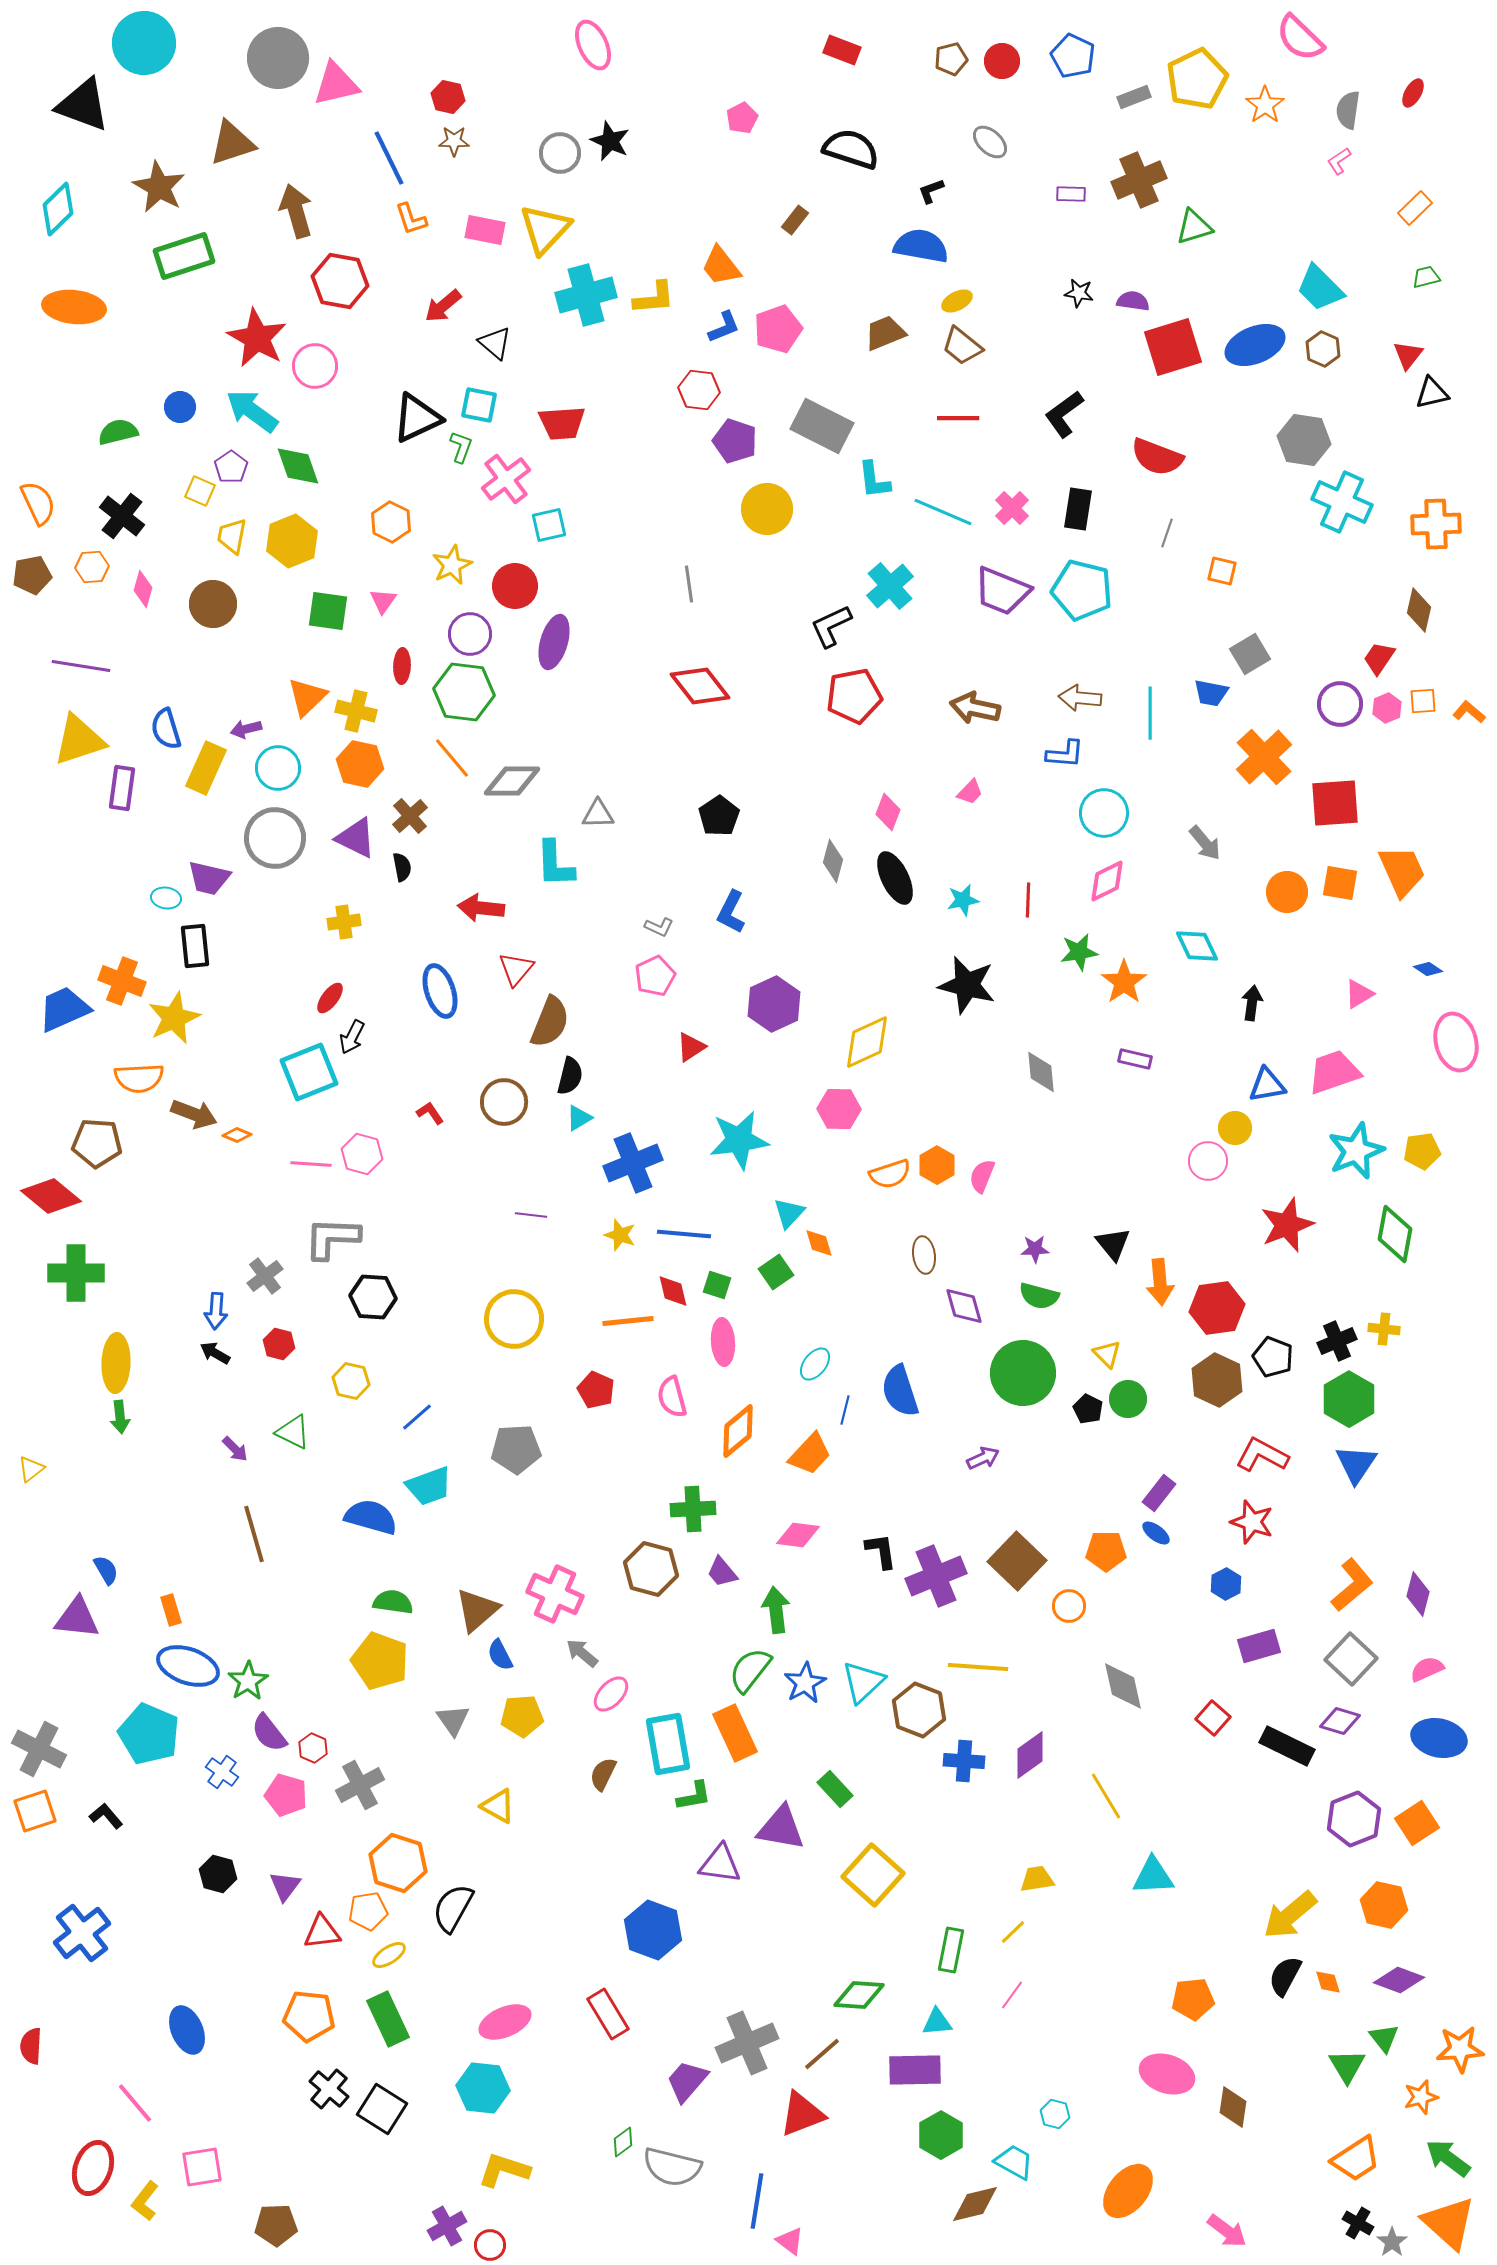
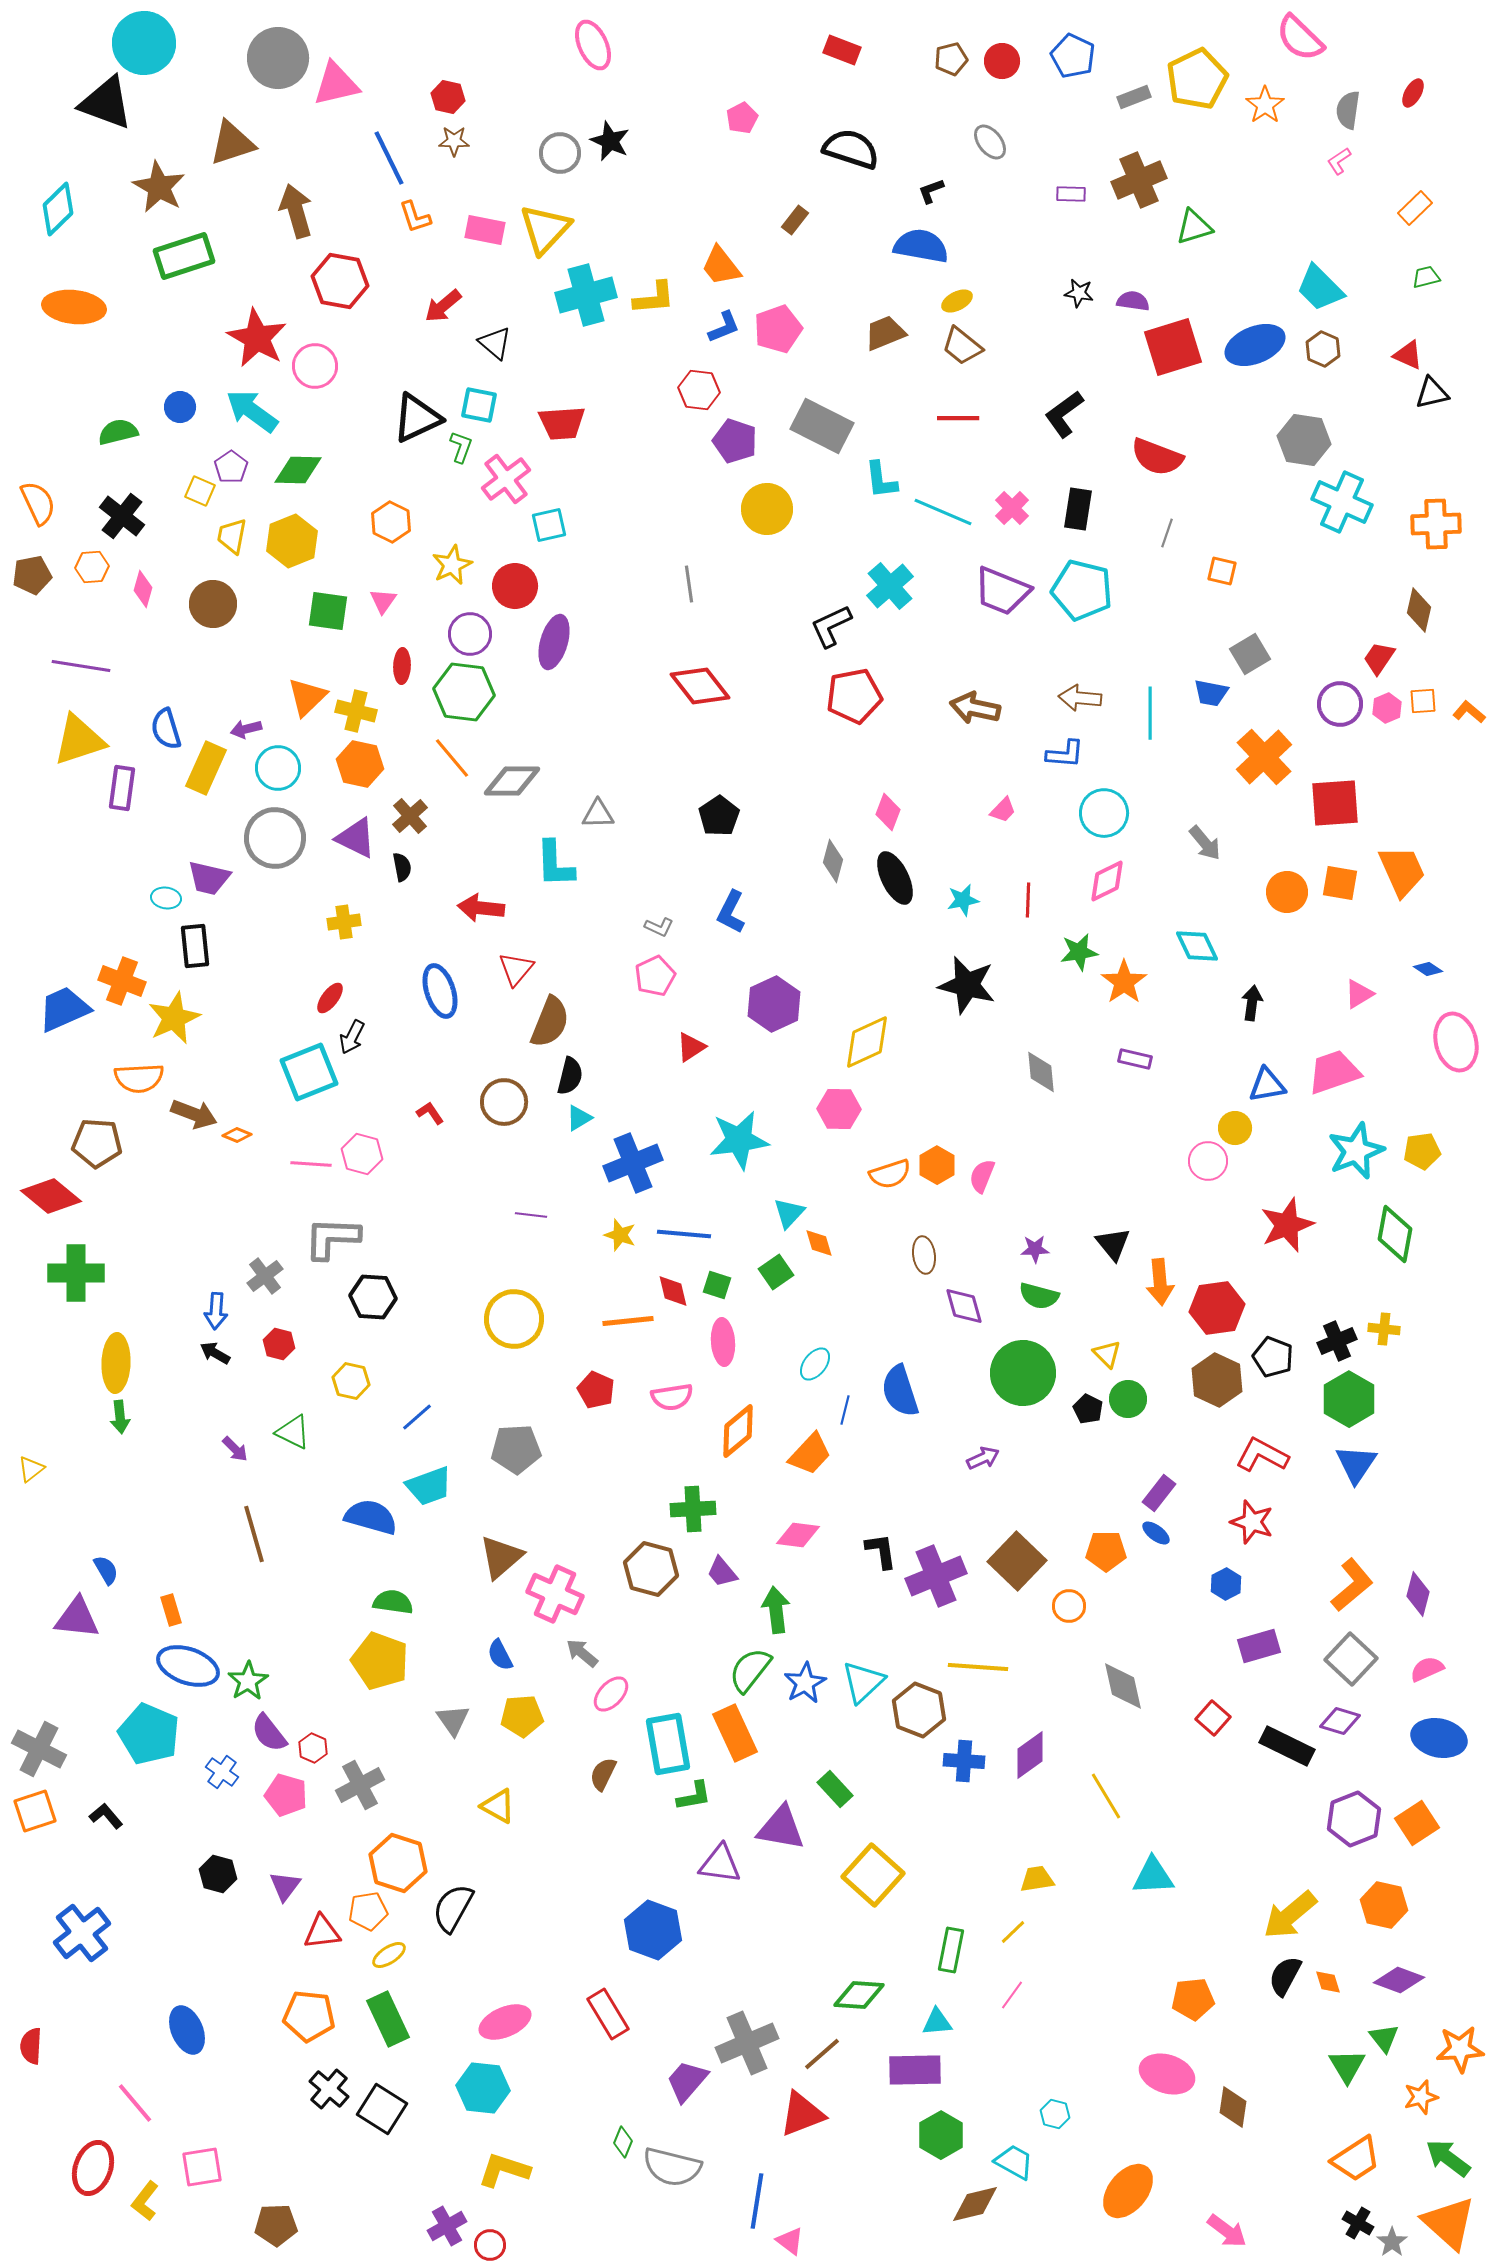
black triangle at (83, 105): moved 23 px right, 2 px up
gray ellipse at (990, 142): rotated 9 degrees clockwise
orange L-shape at (411, 219): moved 4 px right, 2 px up
red triangle at (1408, 355): rotated 44 degrees counterclockwise
green diamond at (298, 466): moved 4 px down; rotated 69 degrees counterclockwise
cyan L-shape at (874, 480): moved 7 px right
pink trapezoid at (970, 792): moved 33 px right, 18 px down
pink semicircle at (672, 1397): rotated 84 degrees counterclockwise
brown triangle at (477, 1610): moved 24 px right, 53 px up
green diamond at (623, 2142): rotated 32 degrees counterclockwise
